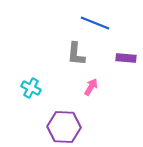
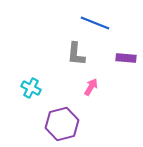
purple hexagon: moved 2 px left, 3 px up; rotated 16 degrees counterclockwise
